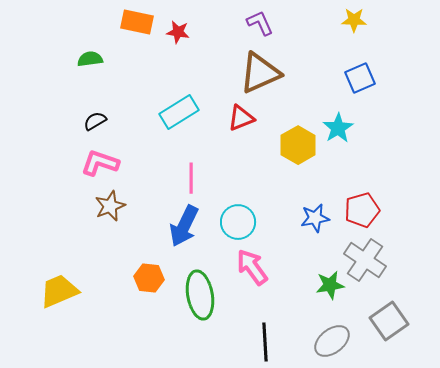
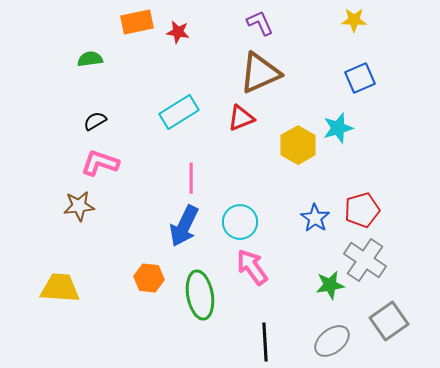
orange rectangle: rotated 24 degrees counterclockwise
cyan star: rotated 16 degrees clockwise
brown star: moved 31 px left; rotated 16 degrees clockwise
blue star: rotated 28 degrees counterclockwise
cyan circle: moved 2 px right
yellow trapezoid: moved 1 px right, 3 px up; rotated 27 degrees clockwise
